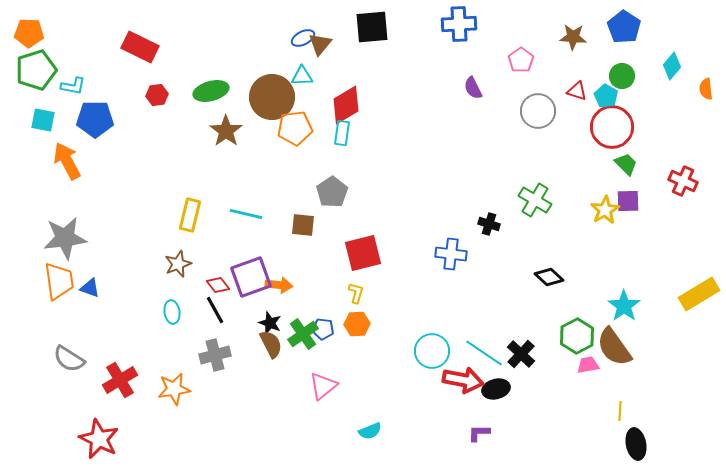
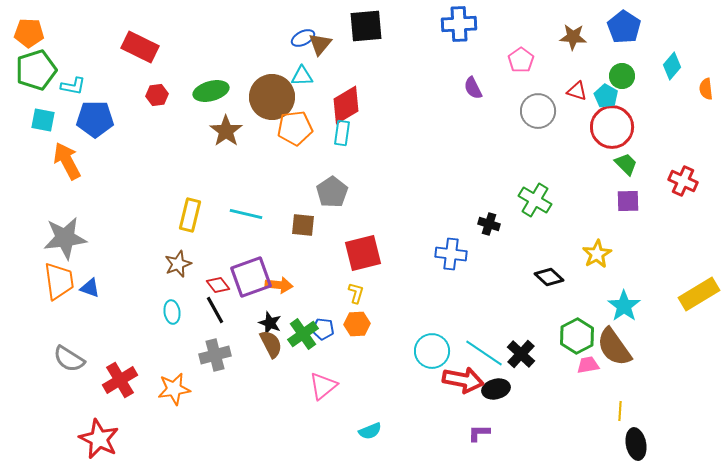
black square at (372, 27): moved 6 px left, 1 px up
yellow star at (605, 210): moved 8 px left, 44 px down
